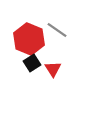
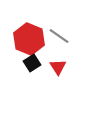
gray line: moved 2 px right, 6 px down
red triangle: moved 5 px right, 2 px up
